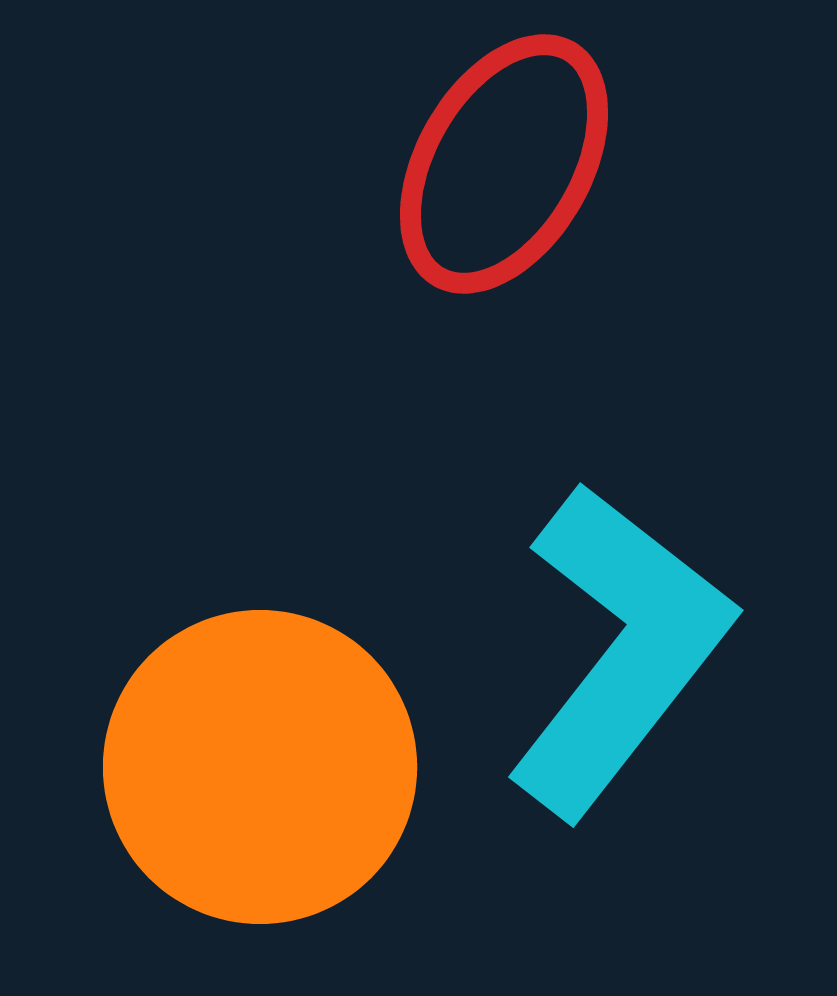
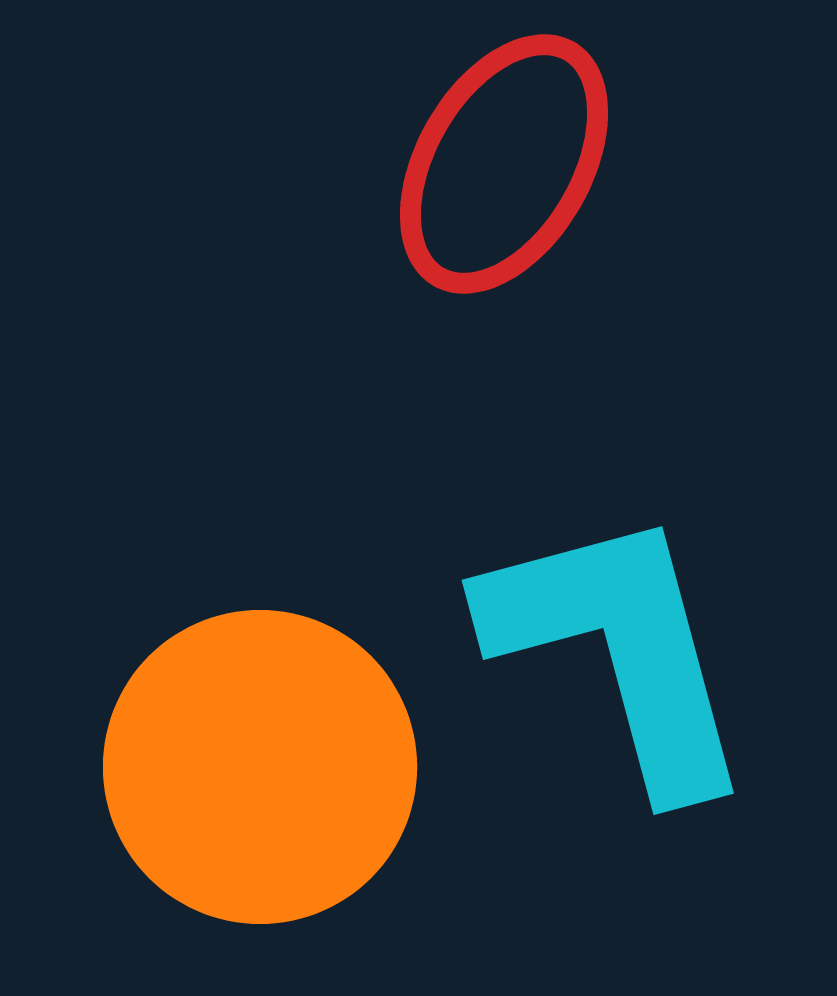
cyan L-shape: rotated 53 degrees counterclockwise
